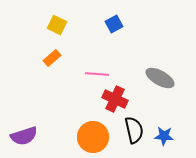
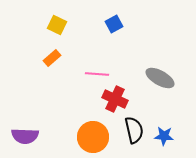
purple semicircle: moved 1 px right; rotated 20 degrees clockwise
